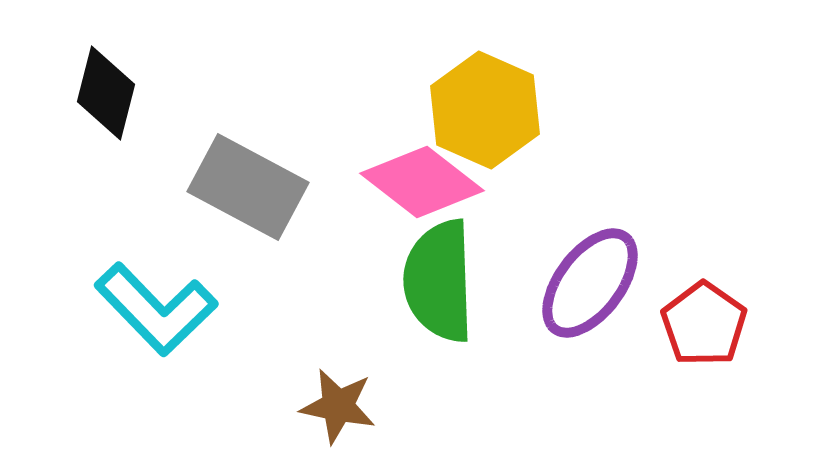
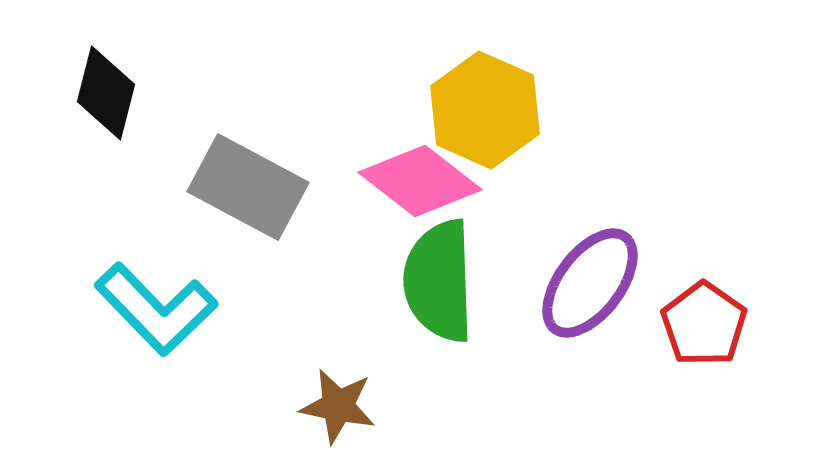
pink diamond: moved 2 px left, 1 px up
